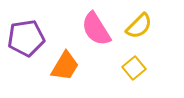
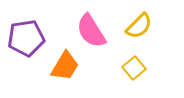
pink semicircle: moved 5 px left, 2 px down
